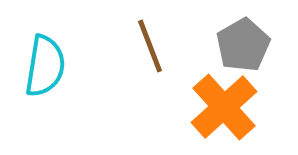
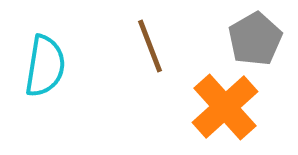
gray pentagon: moved 12 px right, 6 px up
orange cross: moved 1 px right
